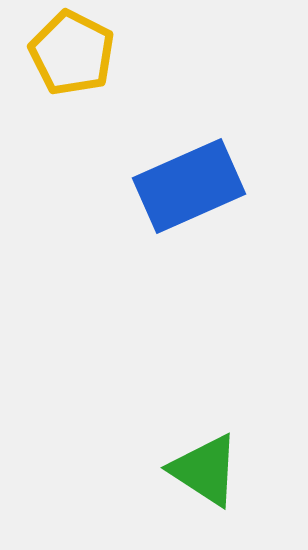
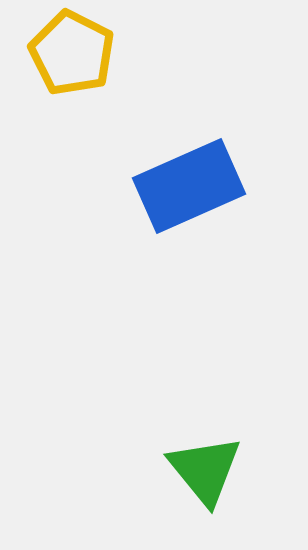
green triangle: rotated 18 degrees clockwise
